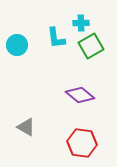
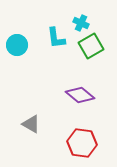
cyan cross: rotated 28 degrees clockwise
gray triangle: moved 5 px right, 3 px up
